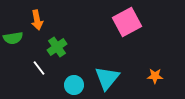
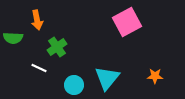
green semicircle: rotated 12 degrees clockwise
white line: rotated 28 degrees counterclockwise
